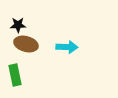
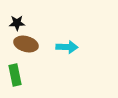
black star: moved 1 px left, 2 px up
